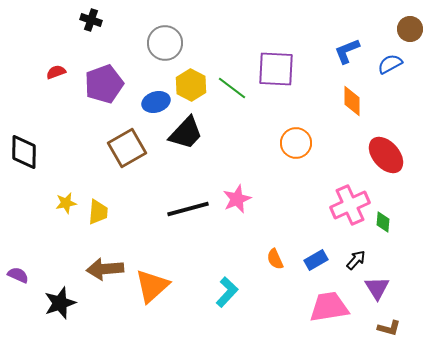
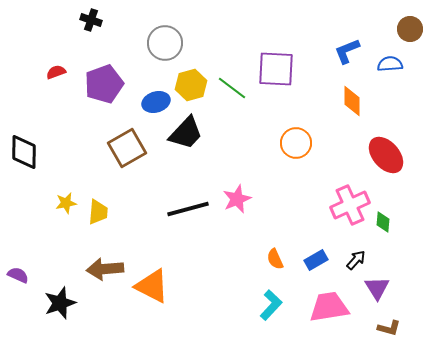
blue semicircle: rotated 25 degrees clockwise
yellow hexagon: rotated 16 degrees clockwise
orange triangle: rotated 51 degrees counterclockwise
cyan L-shape: moved 44 px right, 13 px down
